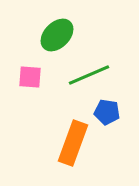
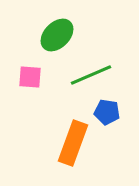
green line: moved 2 px right
